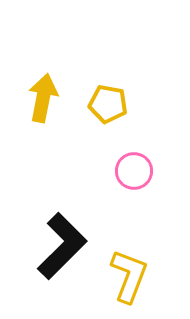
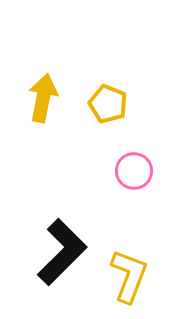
yellow pentagon: rotated 12 degrees clockwise
black L-shape: moved 6 px down
